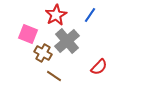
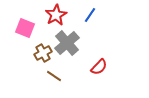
pink square: moved 3 px left, 6 px up
gray cross: moved 2 px down
brown cross: rotated 30 degrees clockwise
